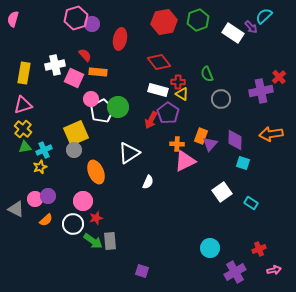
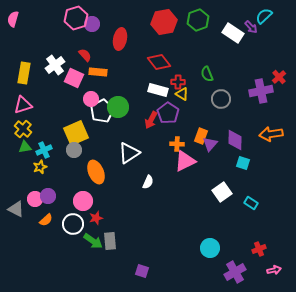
white cross at (55, 65): rotated 24 degrees counterclockwise
